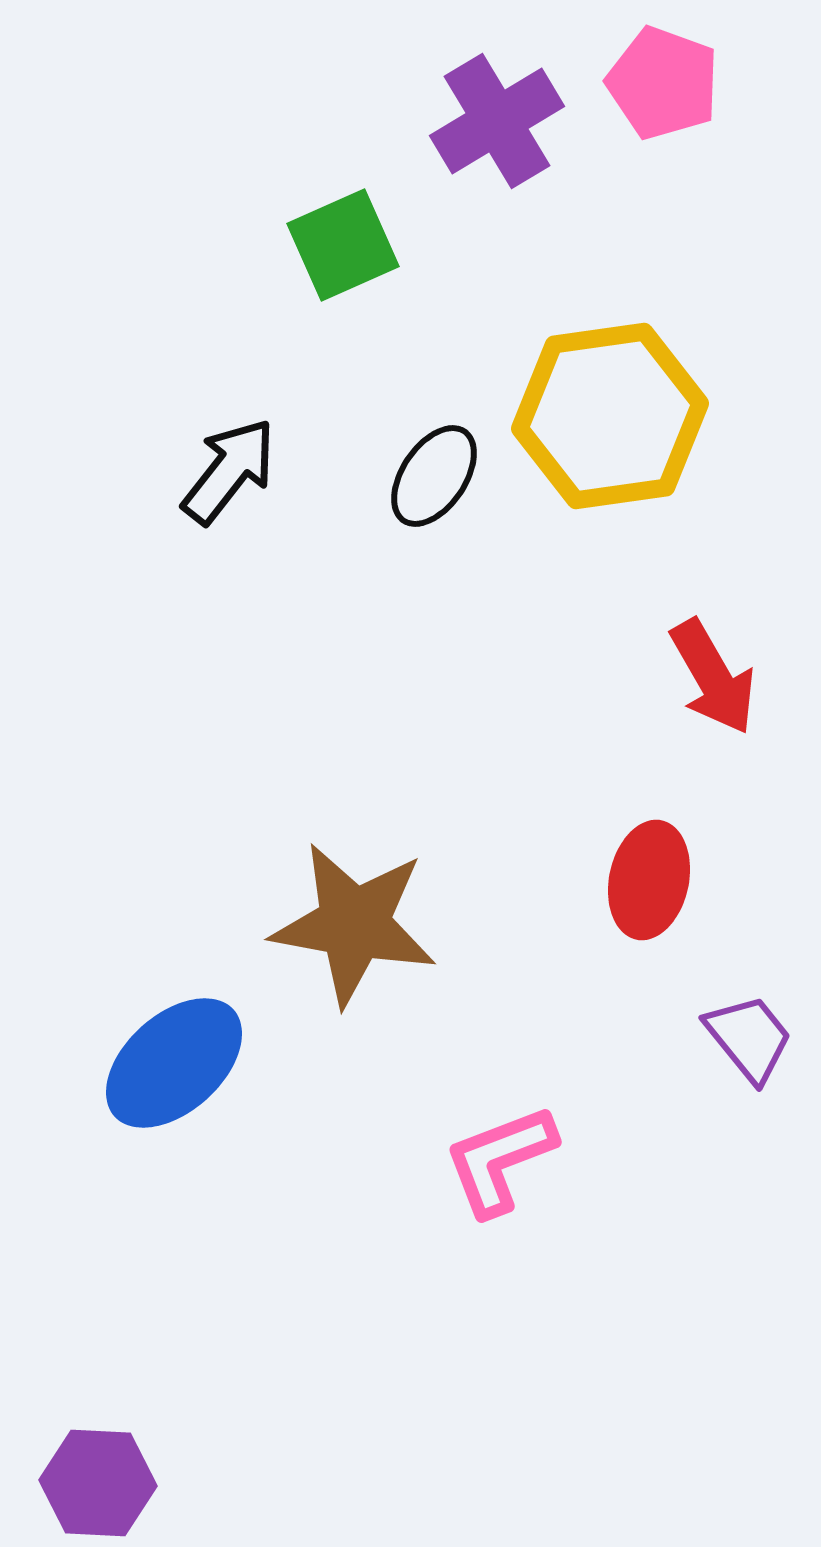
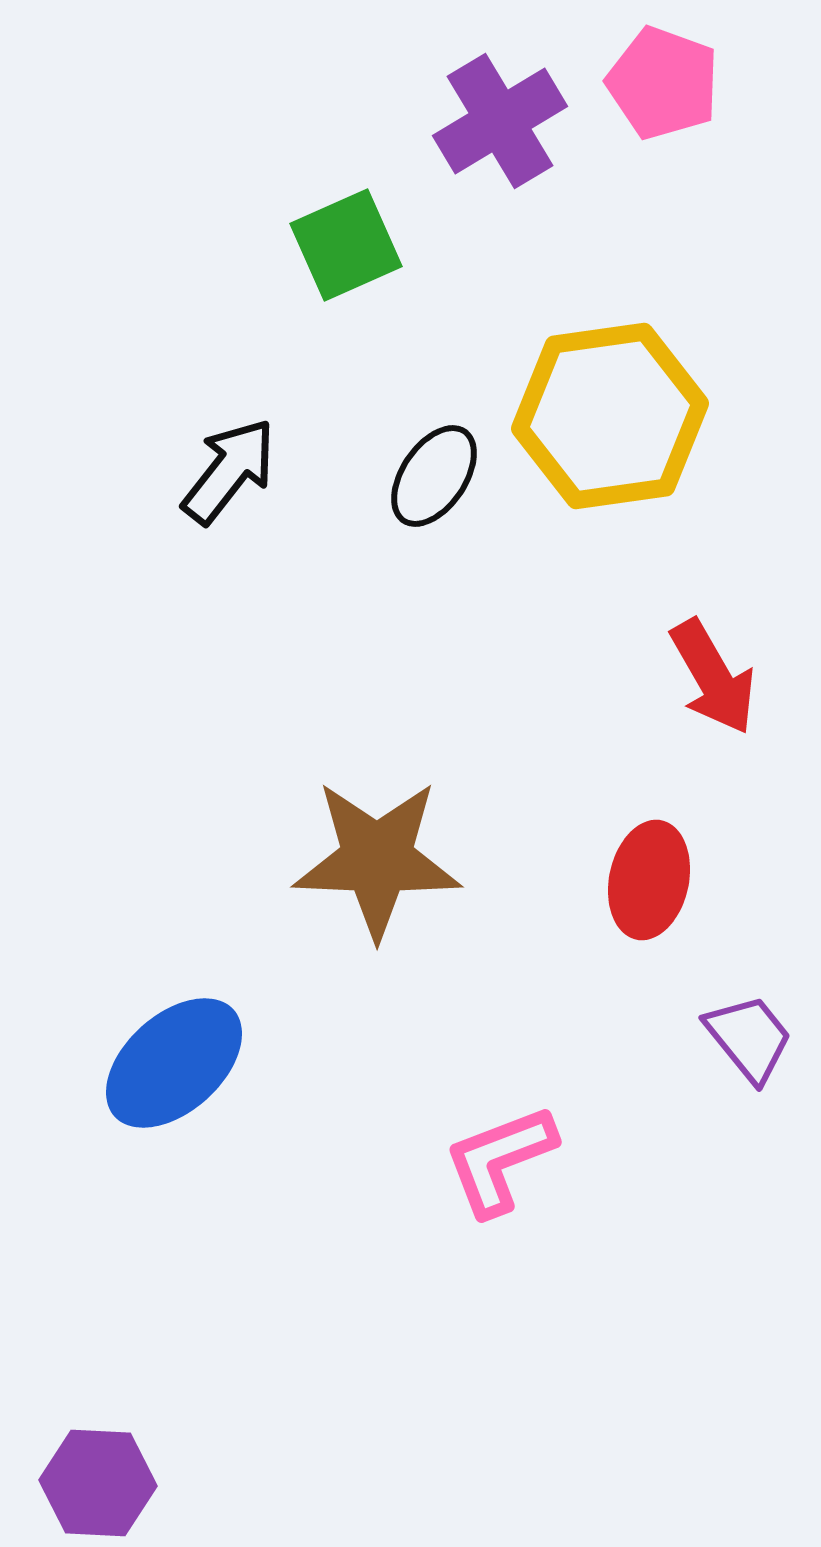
purple cross: moved 3 px right
green square: moved 3 px right
brown star: moved 23 px right, 65 px up; rotated 8 degrees counterclockwise
